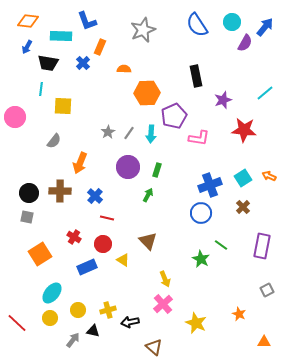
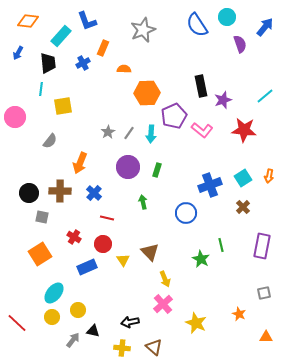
cyan circle at (232, 22): moved 5 px left, 5 px up
cyan rectangle at (61, 36): rotated 50 degrees counterclockwise
purple semicircle at (245, 43): moved 5 px left, 1 px down; rotated 48 degrees counterclockwise
blue arrow at (27, 47): moved 9 px left, 6 px down
orange rectangle at (100, 47): moved 3 px right, 1 px down
black trapezoid at (48, 63): rotated 105 degrees counterclockwise
blue cross at (83, 63): rotated 16 degrees clockwise
black rectangle at (196, 76): moved 5 px right, 10 px down
cyan line at (265, 93): moved 3 px down
yellow square at (63, 106): rotated 12 degrees counterclockwise
pink L-shape at (199, 138): moved 3 px right, 8 px up; rotated 30 degrees clockwise
gray semicircle at (54, 141): moved 4 px left
orange arrow at (269, 176): rotated 104 degrees counterclockwise
green arrow at (148, 195): moved 5 px left, 7 px down; rotated 40 degrees counterclockwise
blue cross at (95, 196): moved 1 px left, 3 px up
blue circle at (201, 213): moved 15 px left
gray square at (27, 217): moved 15 px right
brown triangle at (148, 241): moved 2 px right, 11 px down
green line at (221, 245): rotated 40 degrees clockwise
yellow triangle at (123, 260): rotated 24 degrees clockwise
gray square at (267, 290): moved 3 px left, 3 px down; rotated 16 degrees clockwise
cyan ellipse at (52, 293): moved 2 px right
yellow cross at (108, 310): moved 14 px right, 38 px down; rotated 21 degrees clockwise
yellow circle at (50, 318): moved 2 px right, 1 px up
orange triangle at (264, 342): moved 2 px right, 5 px up
